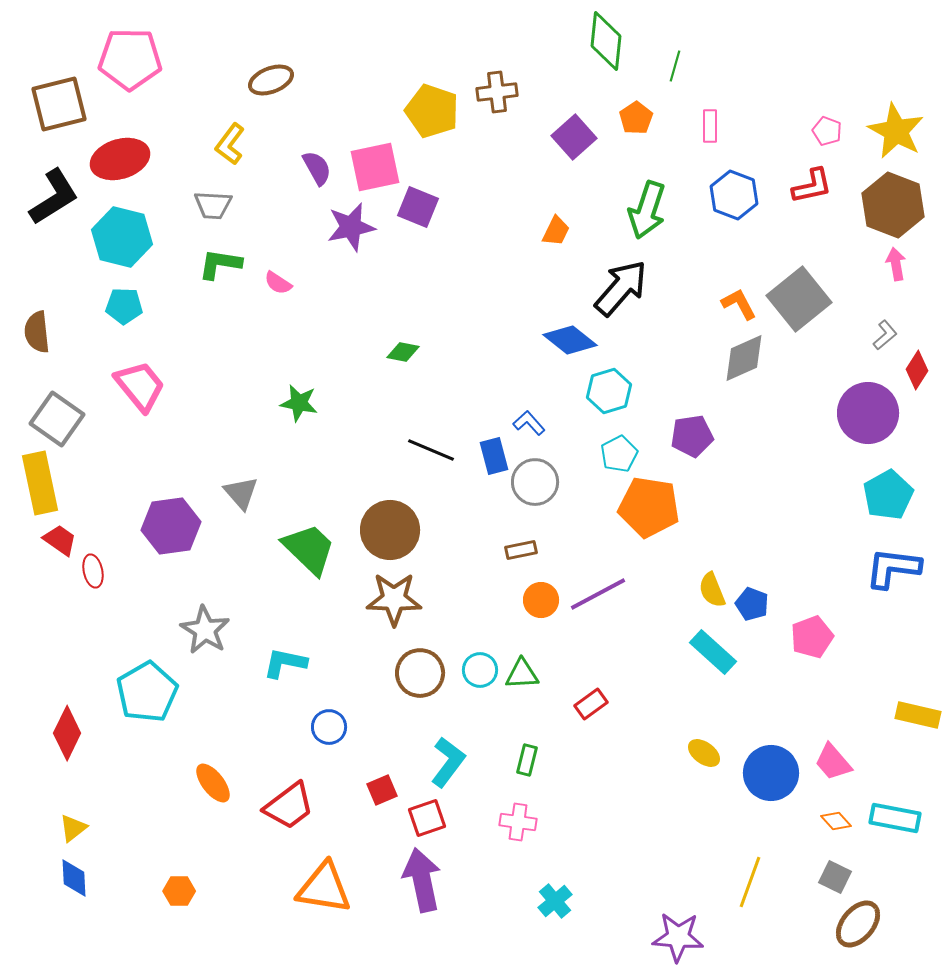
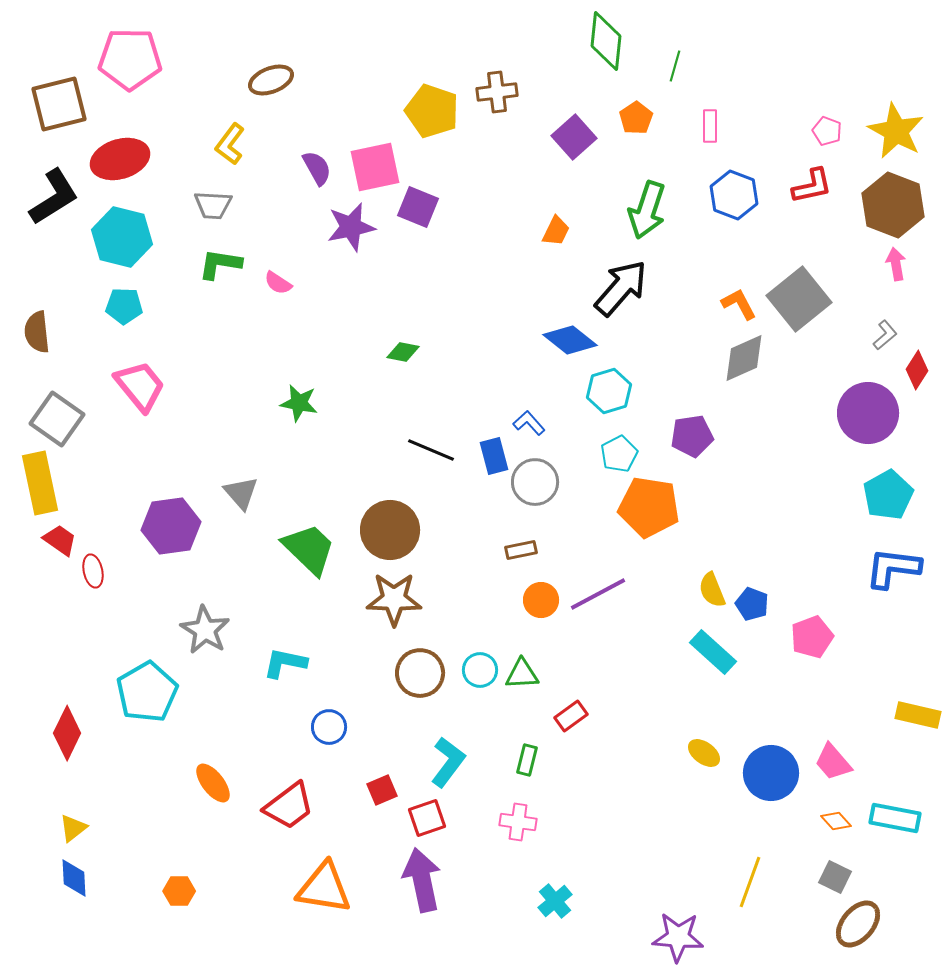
red rectangle at (591, 704): moved 20 px left, 12 px down
